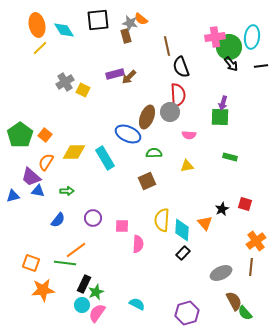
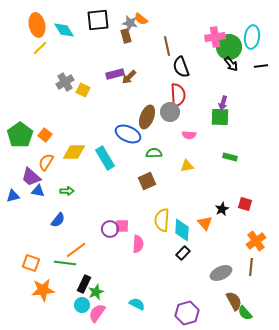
purple circle at (93, 218): moved 17 px right, 11 px down
